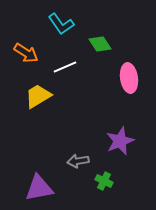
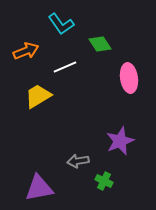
orange arrow: moved 2 px up; rotated 55 degrees counterclockwise
